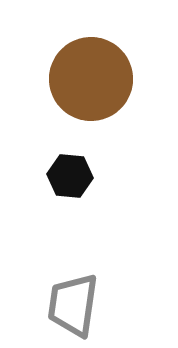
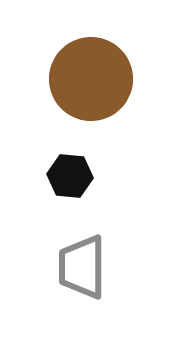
gray trapezoid: moved 9 px right, 38 px up; rotated 8 degrees counterclockwise
